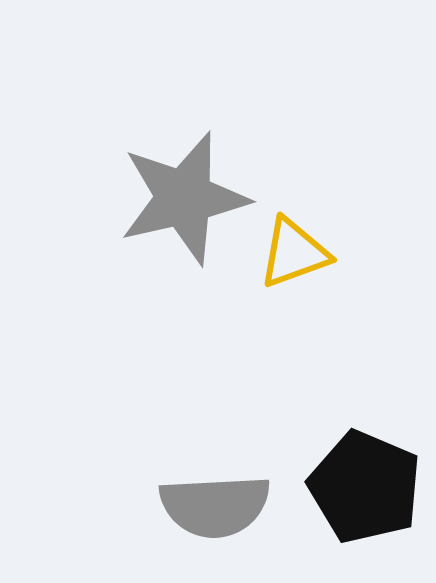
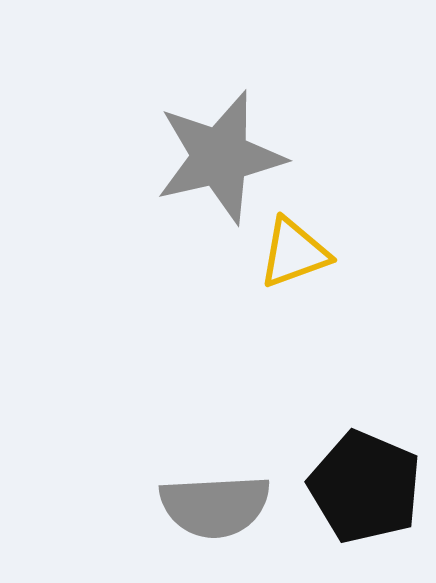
gray star: moved 36 px right, 41 px up
